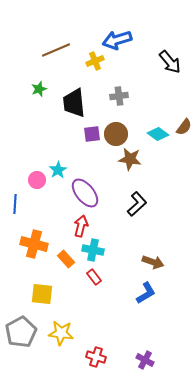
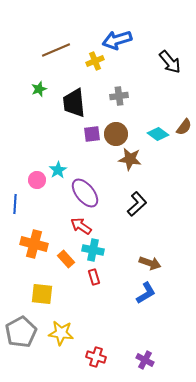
red arrow: rotated 70 degrees counterclockwise
brown arrow: moved 3 px left, 1 px down
red rectangle: rotated 21 degrees clockwise
